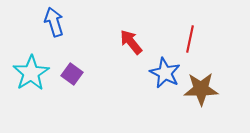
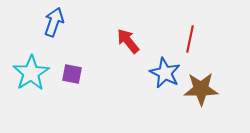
blue arrow: rotated 36 degrees clockwise
red arrow: moved 3 px left, 1 px up
purple square: rotated 25 degrees counterclockwise
